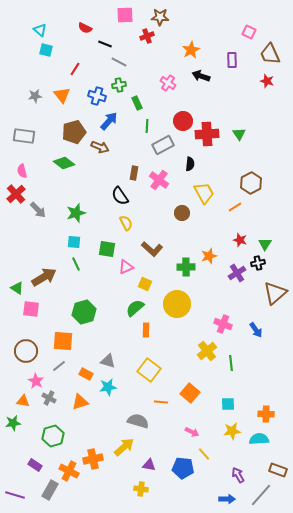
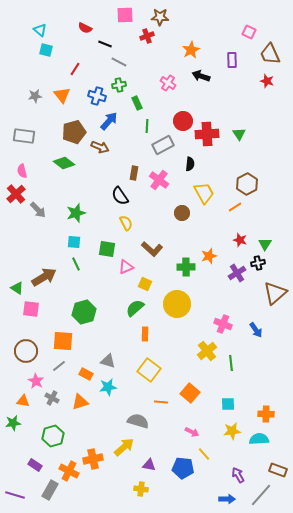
brown hexagon at (251, 183): moved 4 px left, 1 px down
orange rectangle at (146, 330): moved 1 px left, 4 px down
gray cross at (49, 398): moved 3 px right
